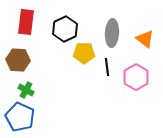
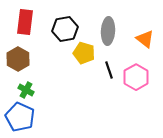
red rectangle: moved 1 px left
black hexagon: rotated 15 degrees clockwise
gray ellipse: moved 4 px left, 2 px up
yellow pentagon: rotated 15 degrees clockwise
brown hexagon: moved 1 px up; rotated 25 degrees clockwise
black line: moved 2 px right, 3 px down; rotated 12 degrees counterclockwise
